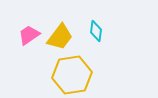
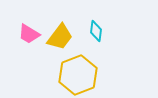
pink trapezoid: moved 1 px up; rotated 115 degrees counterclockwise
yellow hexagon: moved 6 px right; rotated 12 degrees counterclockwise
